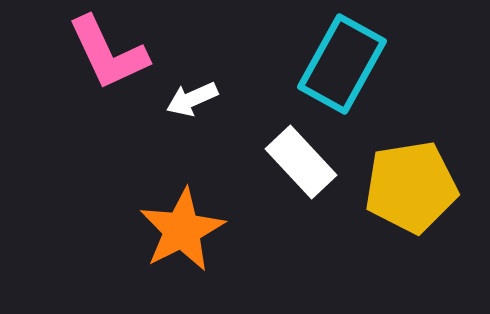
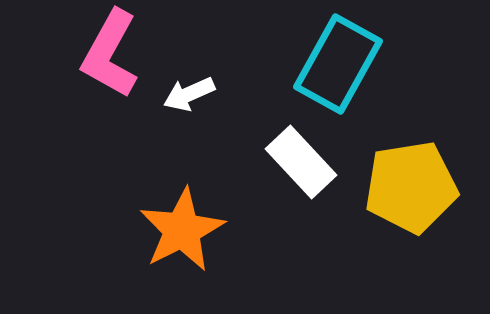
pink L-shape: moved 2 px right, 1 px down; rotated 54 degrees clockwise
cyan rectangle: moved 4 px left
white arrow: moved 3 px left, 5 px up
